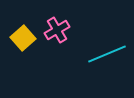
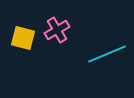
yellow square: rotated 35 degrees counterclockwise
